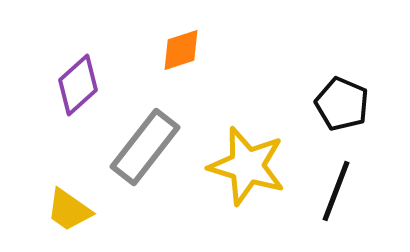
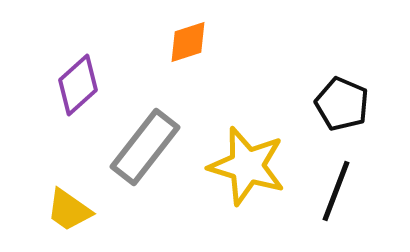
orange diamond: moved 7 px right, 8 px up
